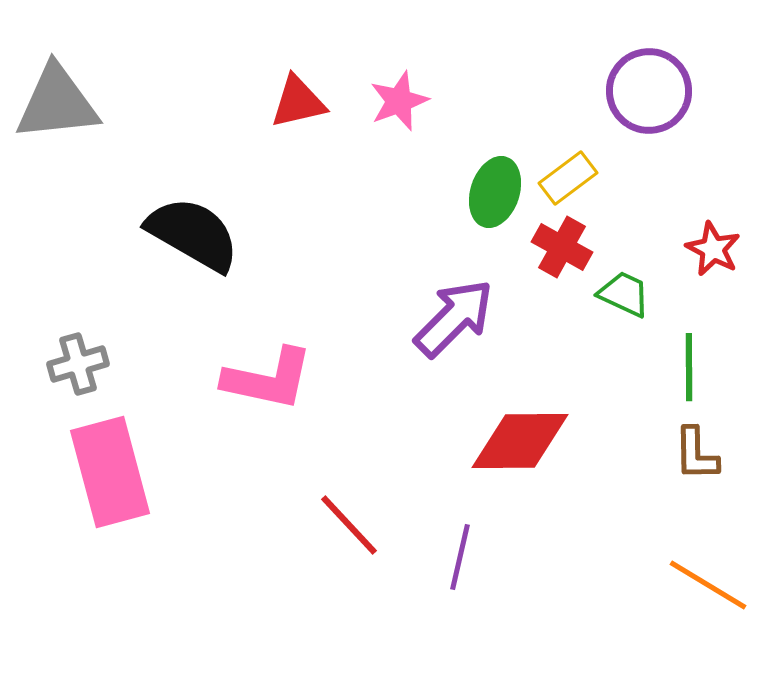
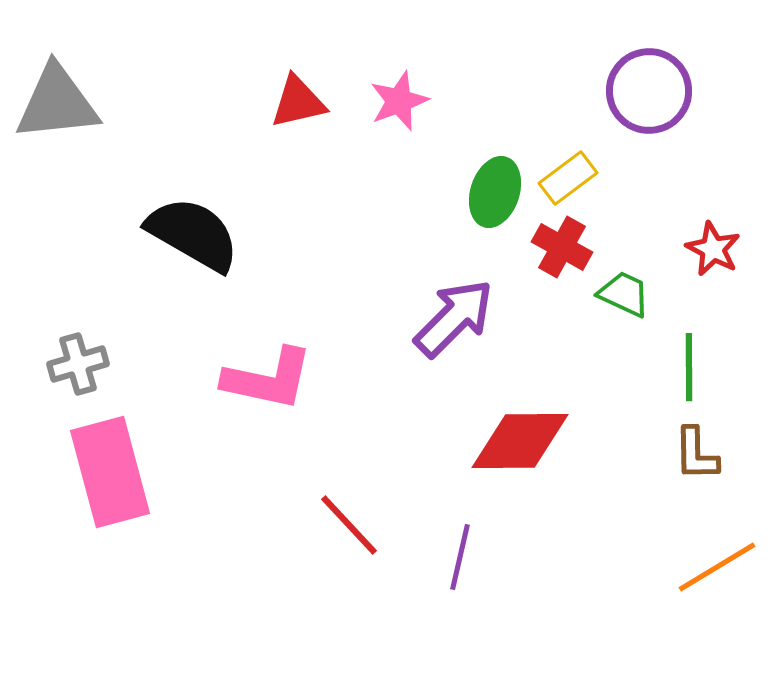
orange line: moved 9 px right, 18 px up; rotated 62 degrees counterclockwise
